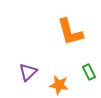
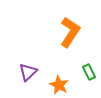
orange L-shape: rotated 132 degrees counterclockwise
orange star: rotated 18 degrees clockwise
